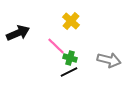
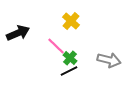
green cross: rotated 24 degrees clockwise
black line: moved 1 px up
